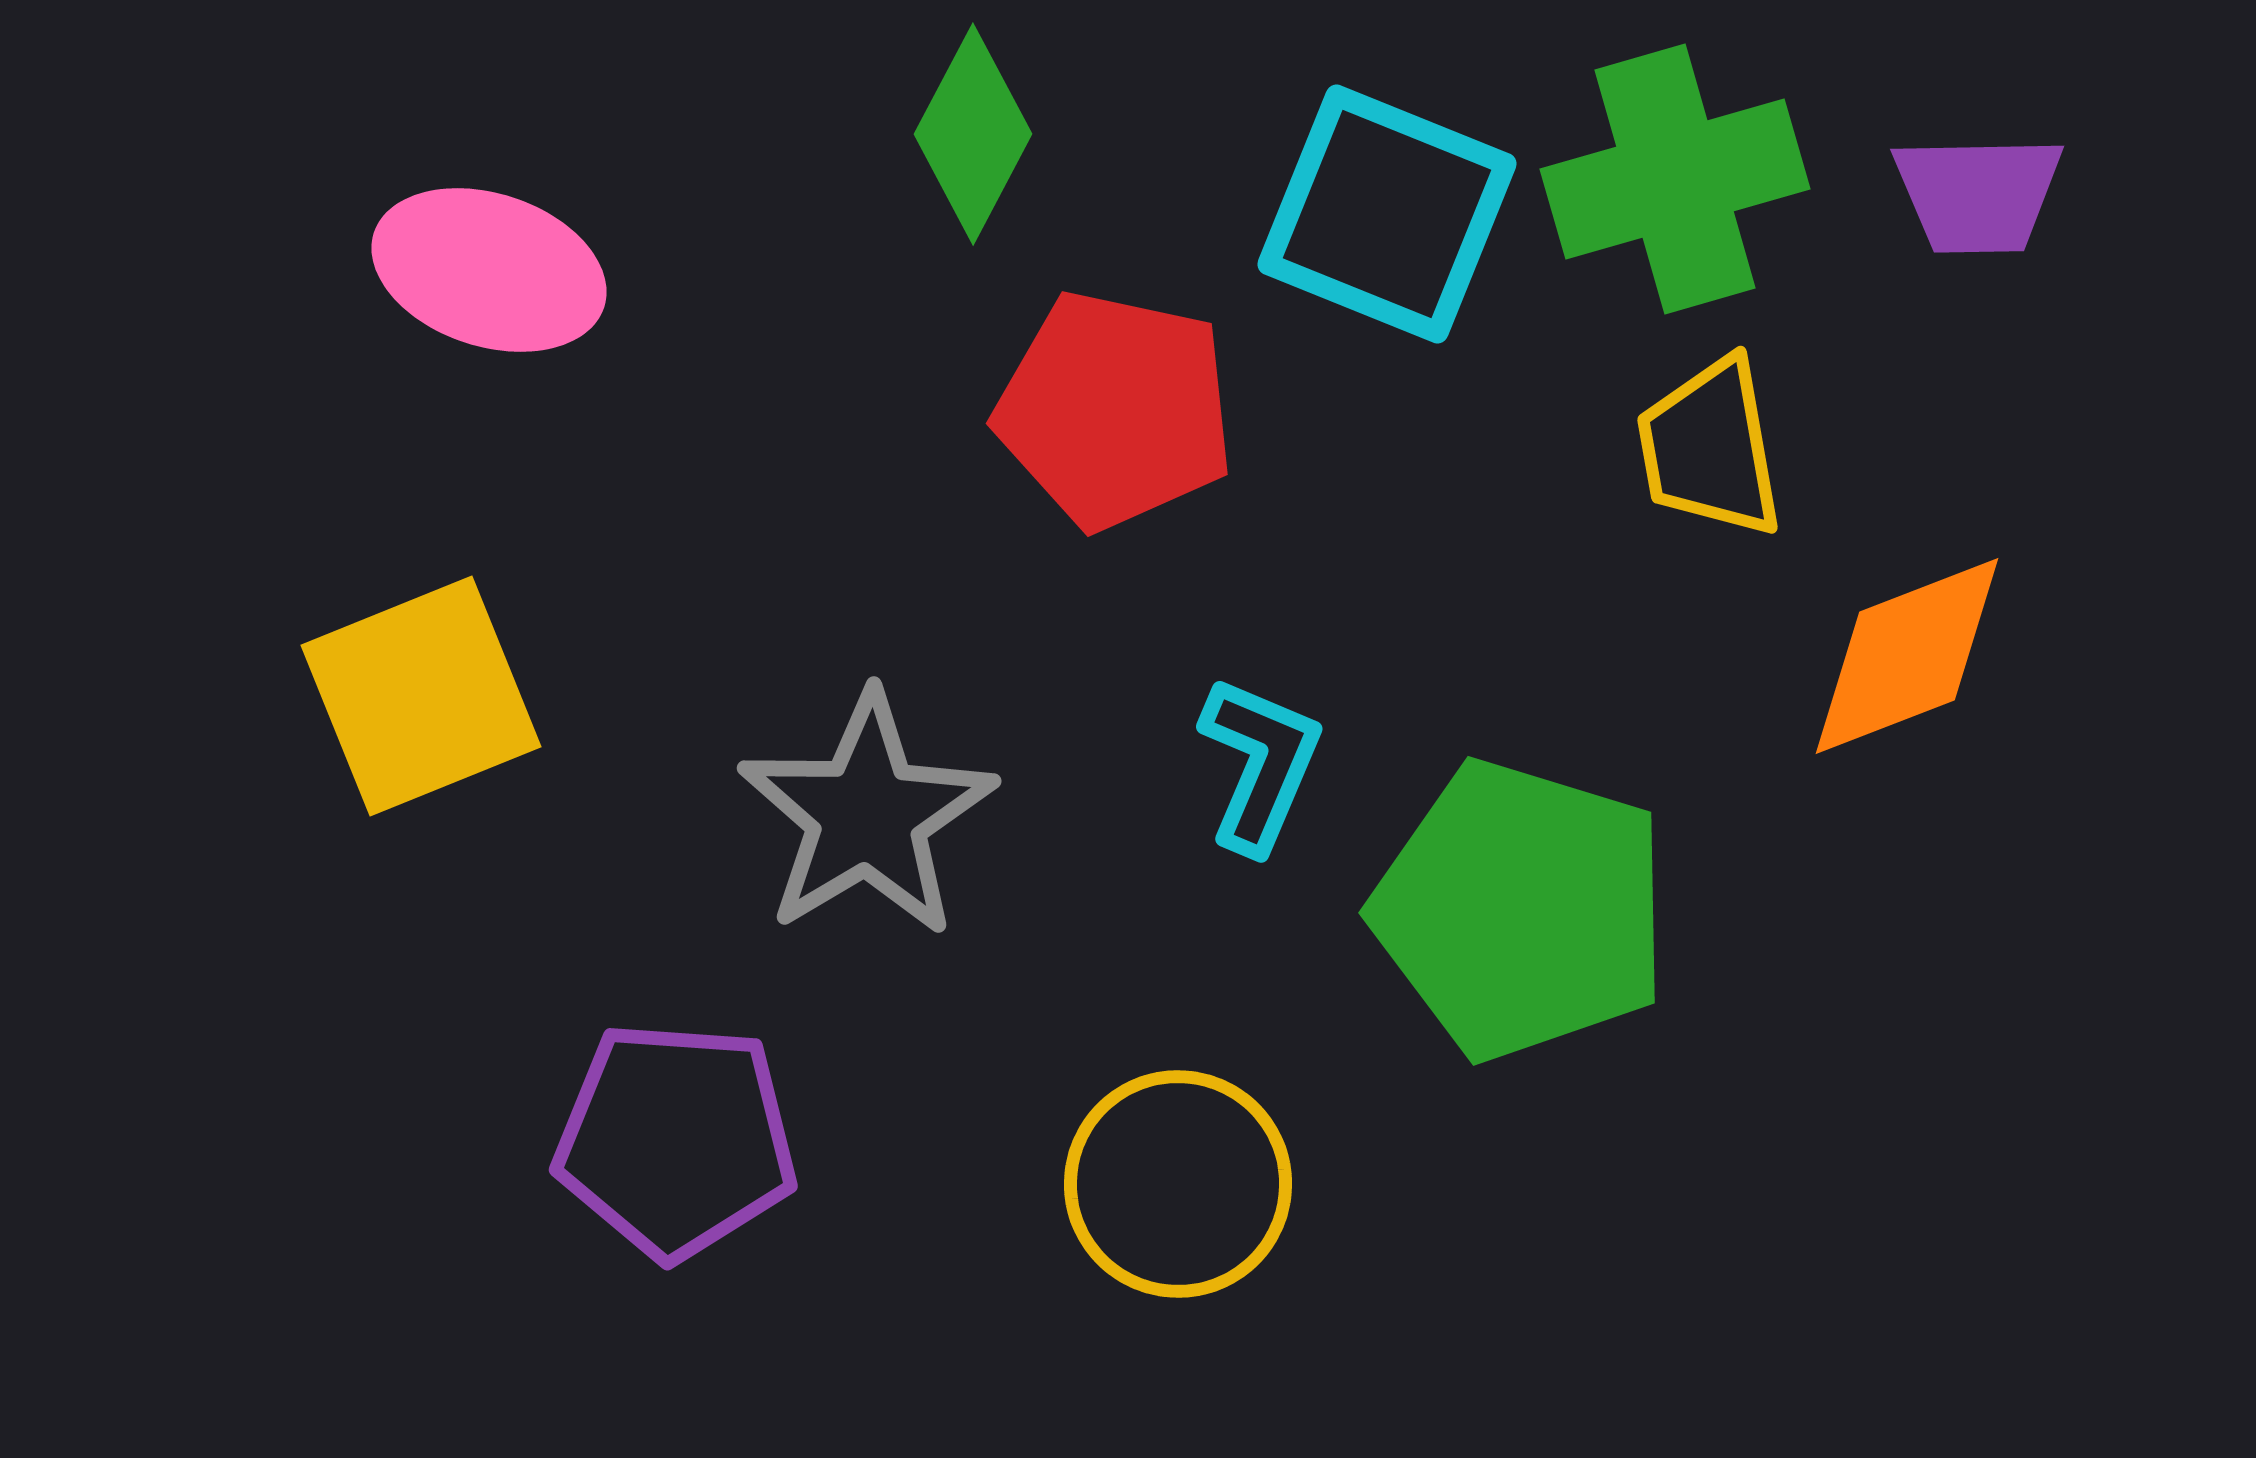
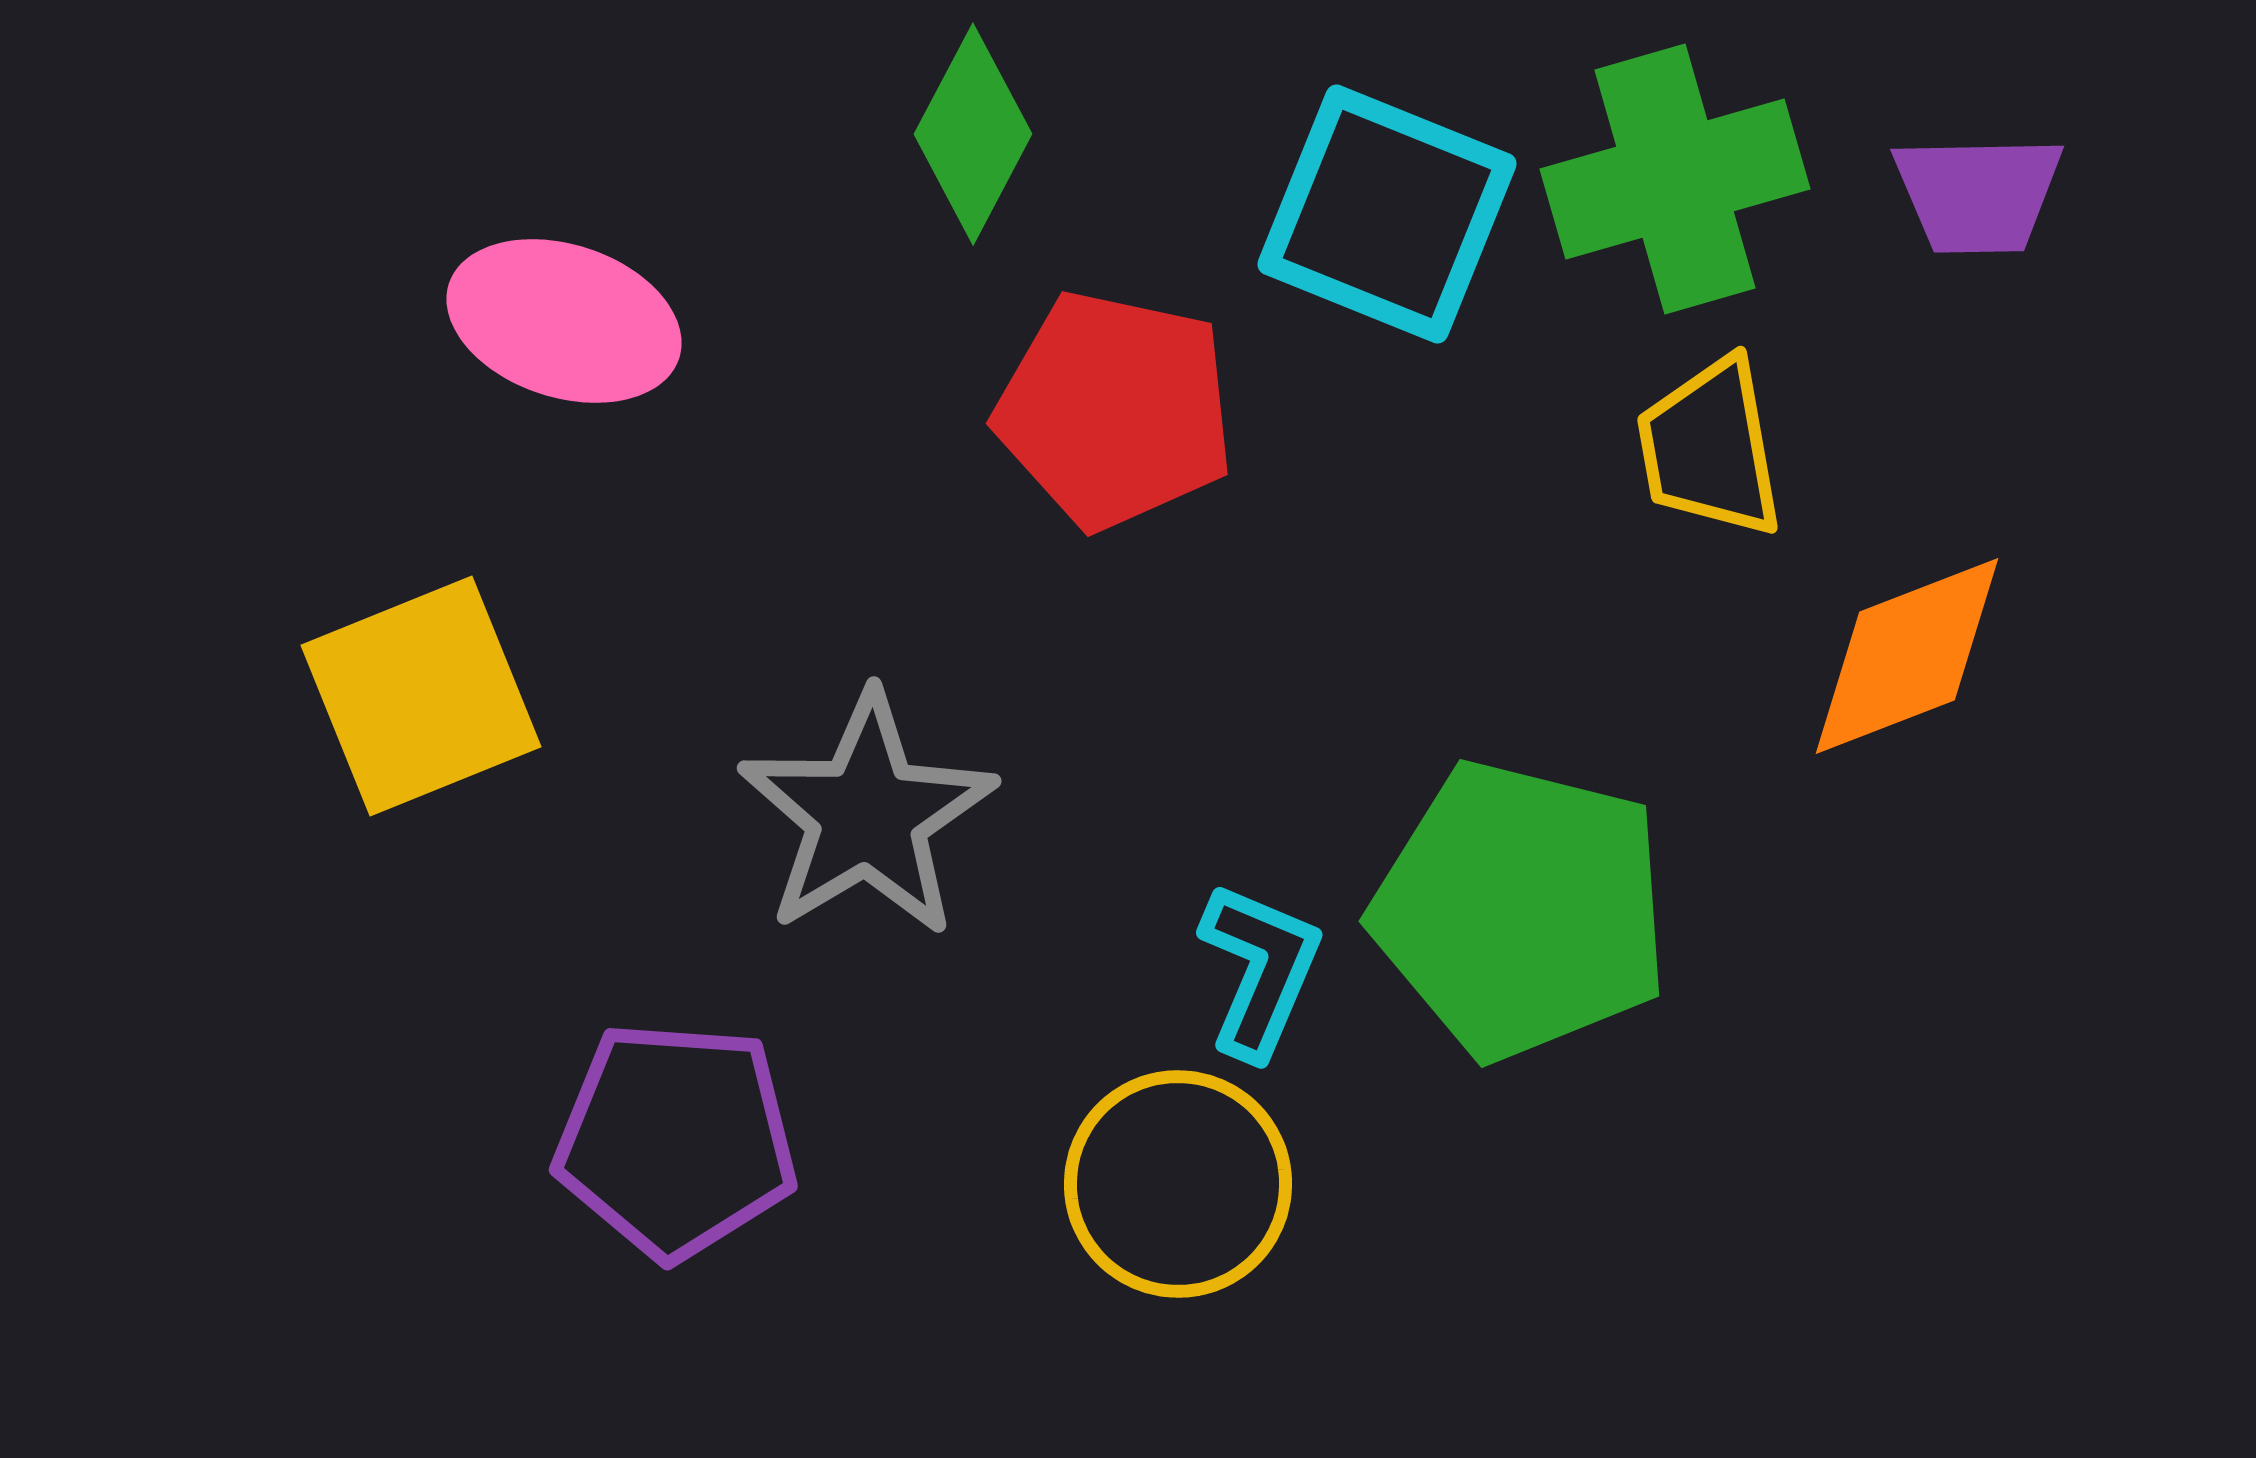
pink ellipse: moved 75 px right, 51 px down
cyan L-shape: moved 206 px down
green pentagon: rotated 3 degrees counterclockwise
